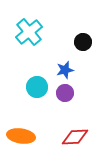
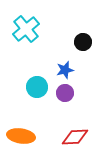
cyan cross: moved 3 px left, 3 px up
